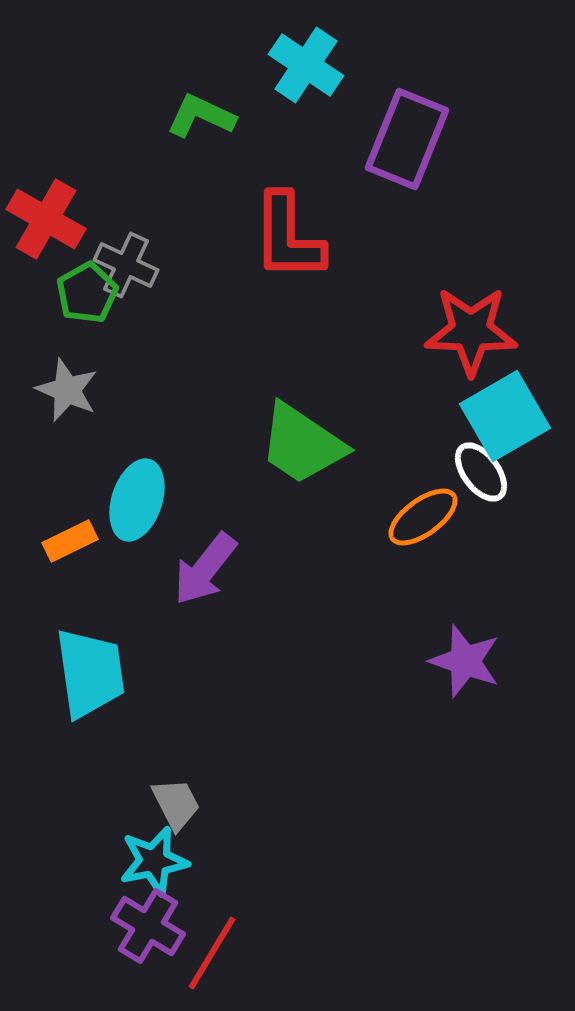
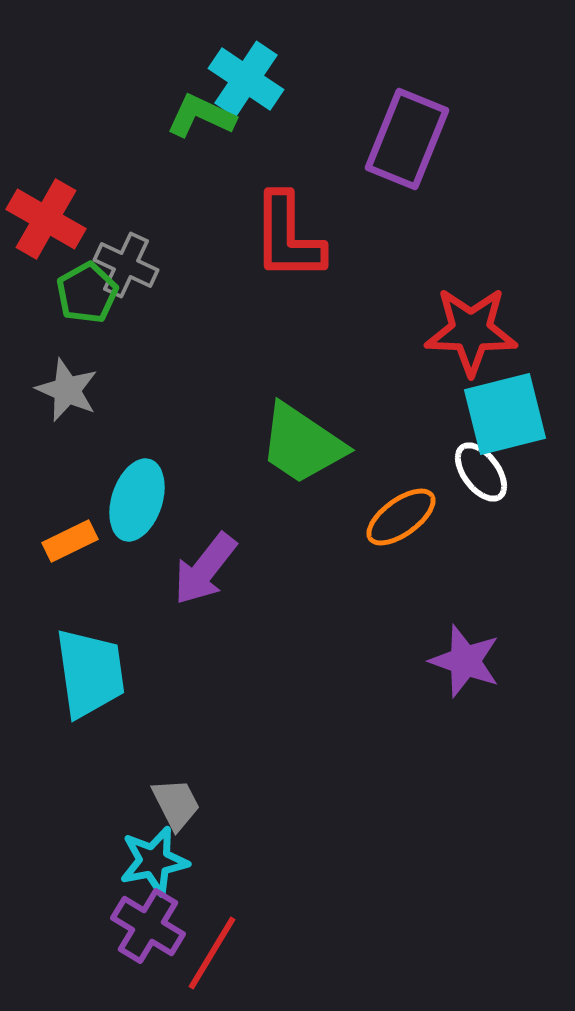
cyan cross: moved 60 px left, 14 px down
cyan square: moved 2 px up; rotated 16 degrees clockwise
orange ellipse: moved 22 px left
